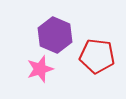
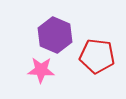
pink star: moved 1 px right, 1 px down; rotated 20 degrees clockwise
